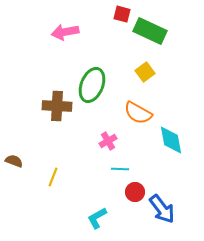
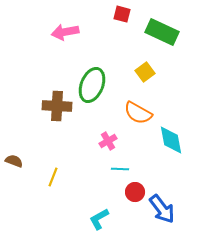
green rectangle: moved 12 px right, 1 px down
cyan L-shape: moved 2 px right, 1 px down
